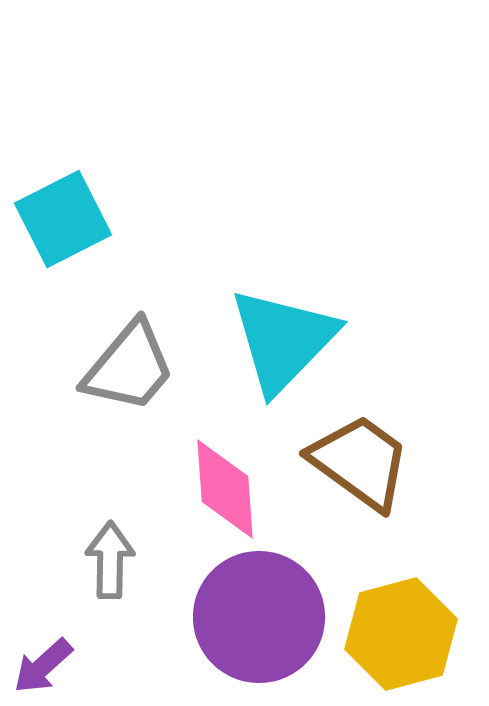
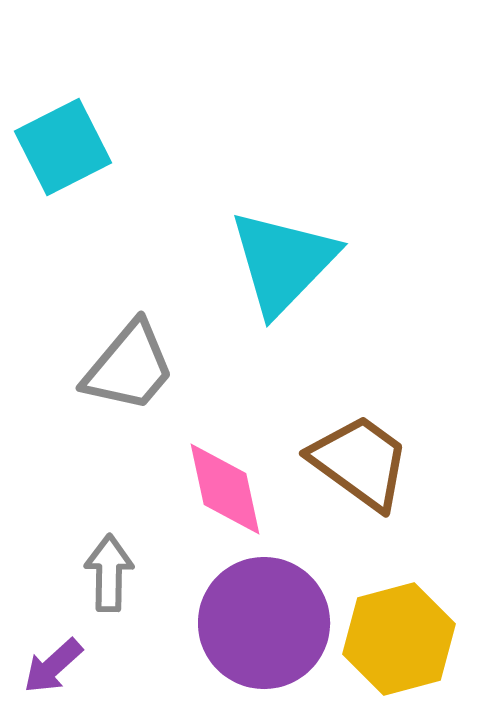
cyan square: moved 72 px up
cyan triangle: moved 78 px up
pink diamond: rotated 8 degrees counterclockwise
gray arrow: moved 1 px left, 13 px down
purple circle: moved 5 px right, 6 px down
yellow hexagon: moved 2 px left, 5 px down
purple arrow: moved 10 px right
